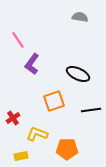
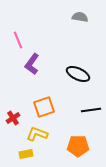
pink line: rotated 12 degrees clockwise
orange square: moved 10 px left, 6 px down
orange pentagon: moved 11 px right, 3 px up
yellow rectangle: moved 5 px right, 2 px up
